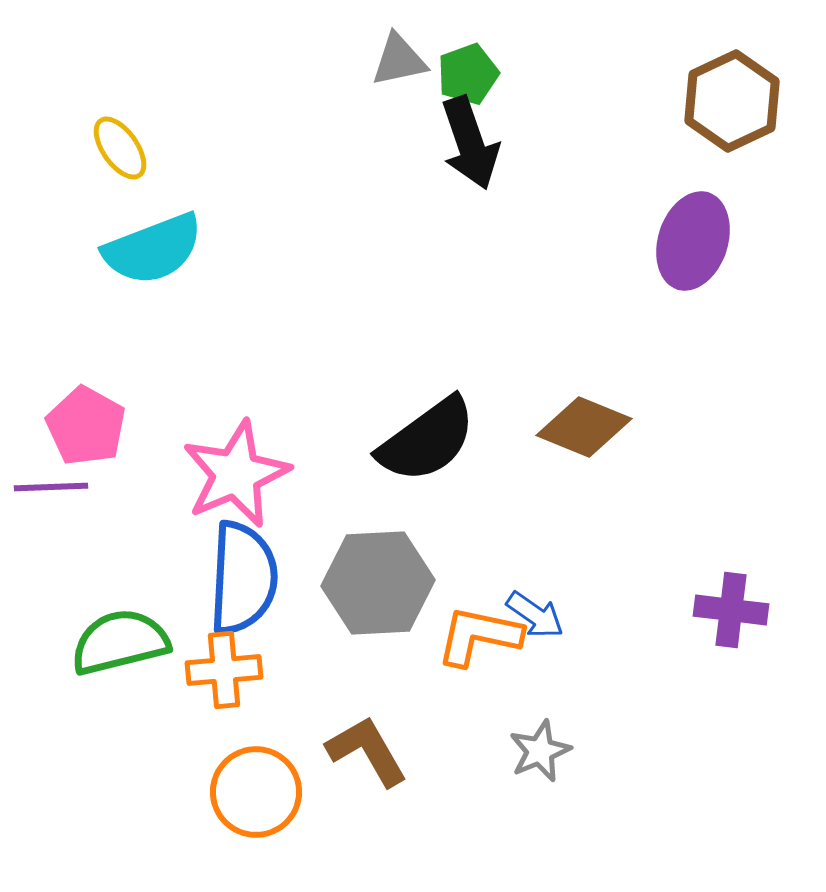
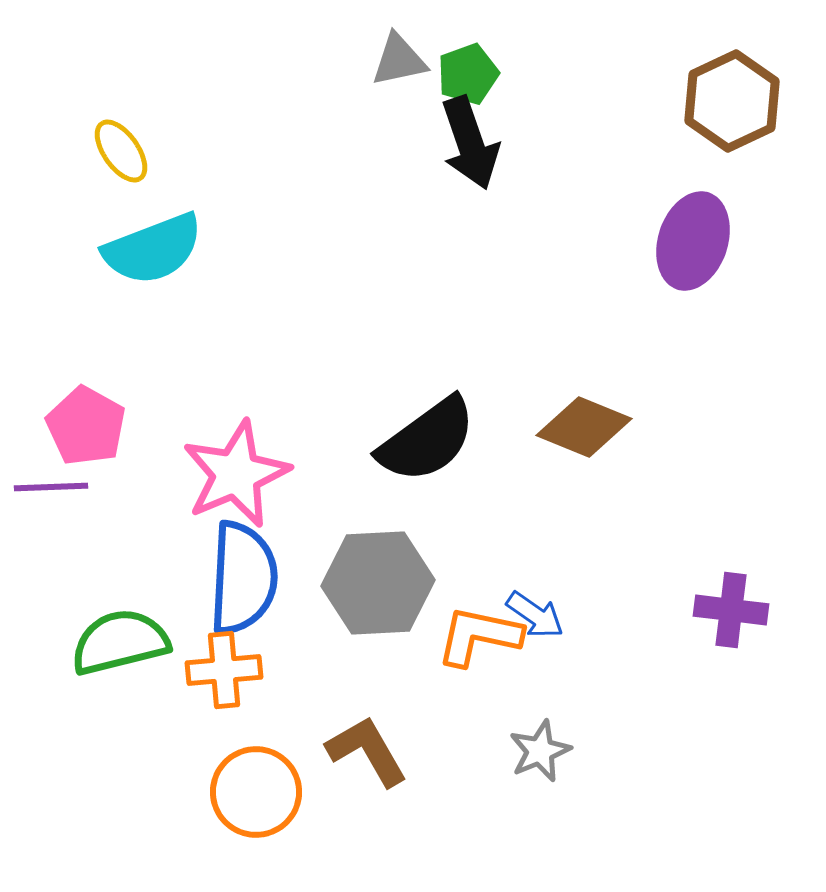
yellow ellipse: moved 1 px right, 3 px down
